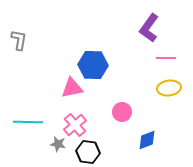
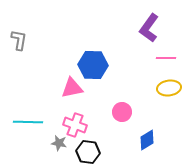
pink cross: rotated 30 degrees counterclockwise
blue diamond: rotated 10 degrees counterclockwise
gray star: moved 1 px right, 1 px up
